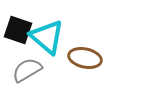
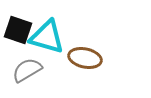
cyan triangle: rotated 24 degrees counterclockwise
